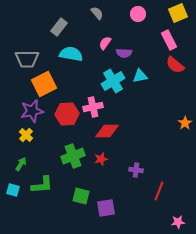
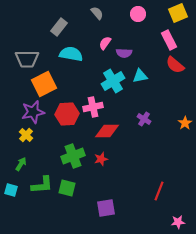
purple star: moved 1 px right, 1 px down
purple cross: moved 8 px right, 51 px up; rotated 24 degrees clockwise
cyan square: moved 2 px left
green square: moved 14 px left, 8 px up
